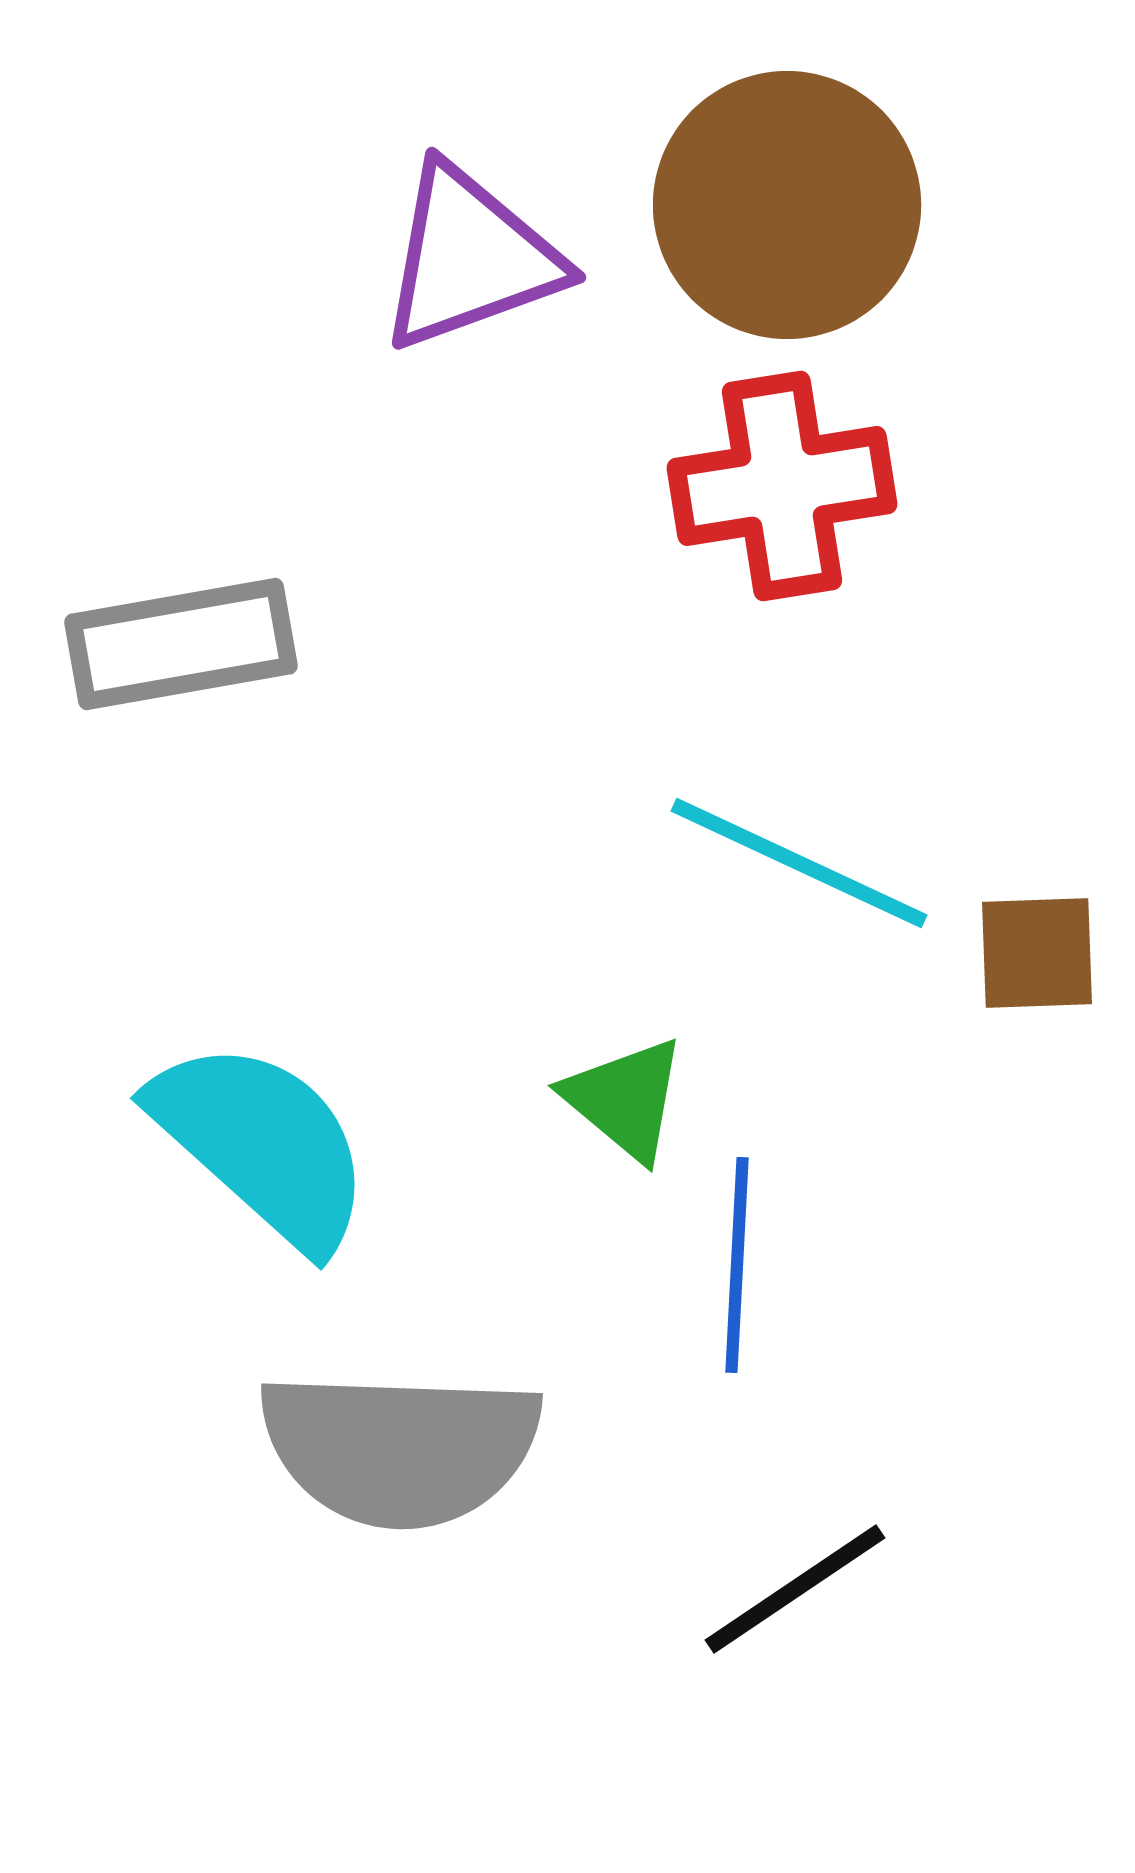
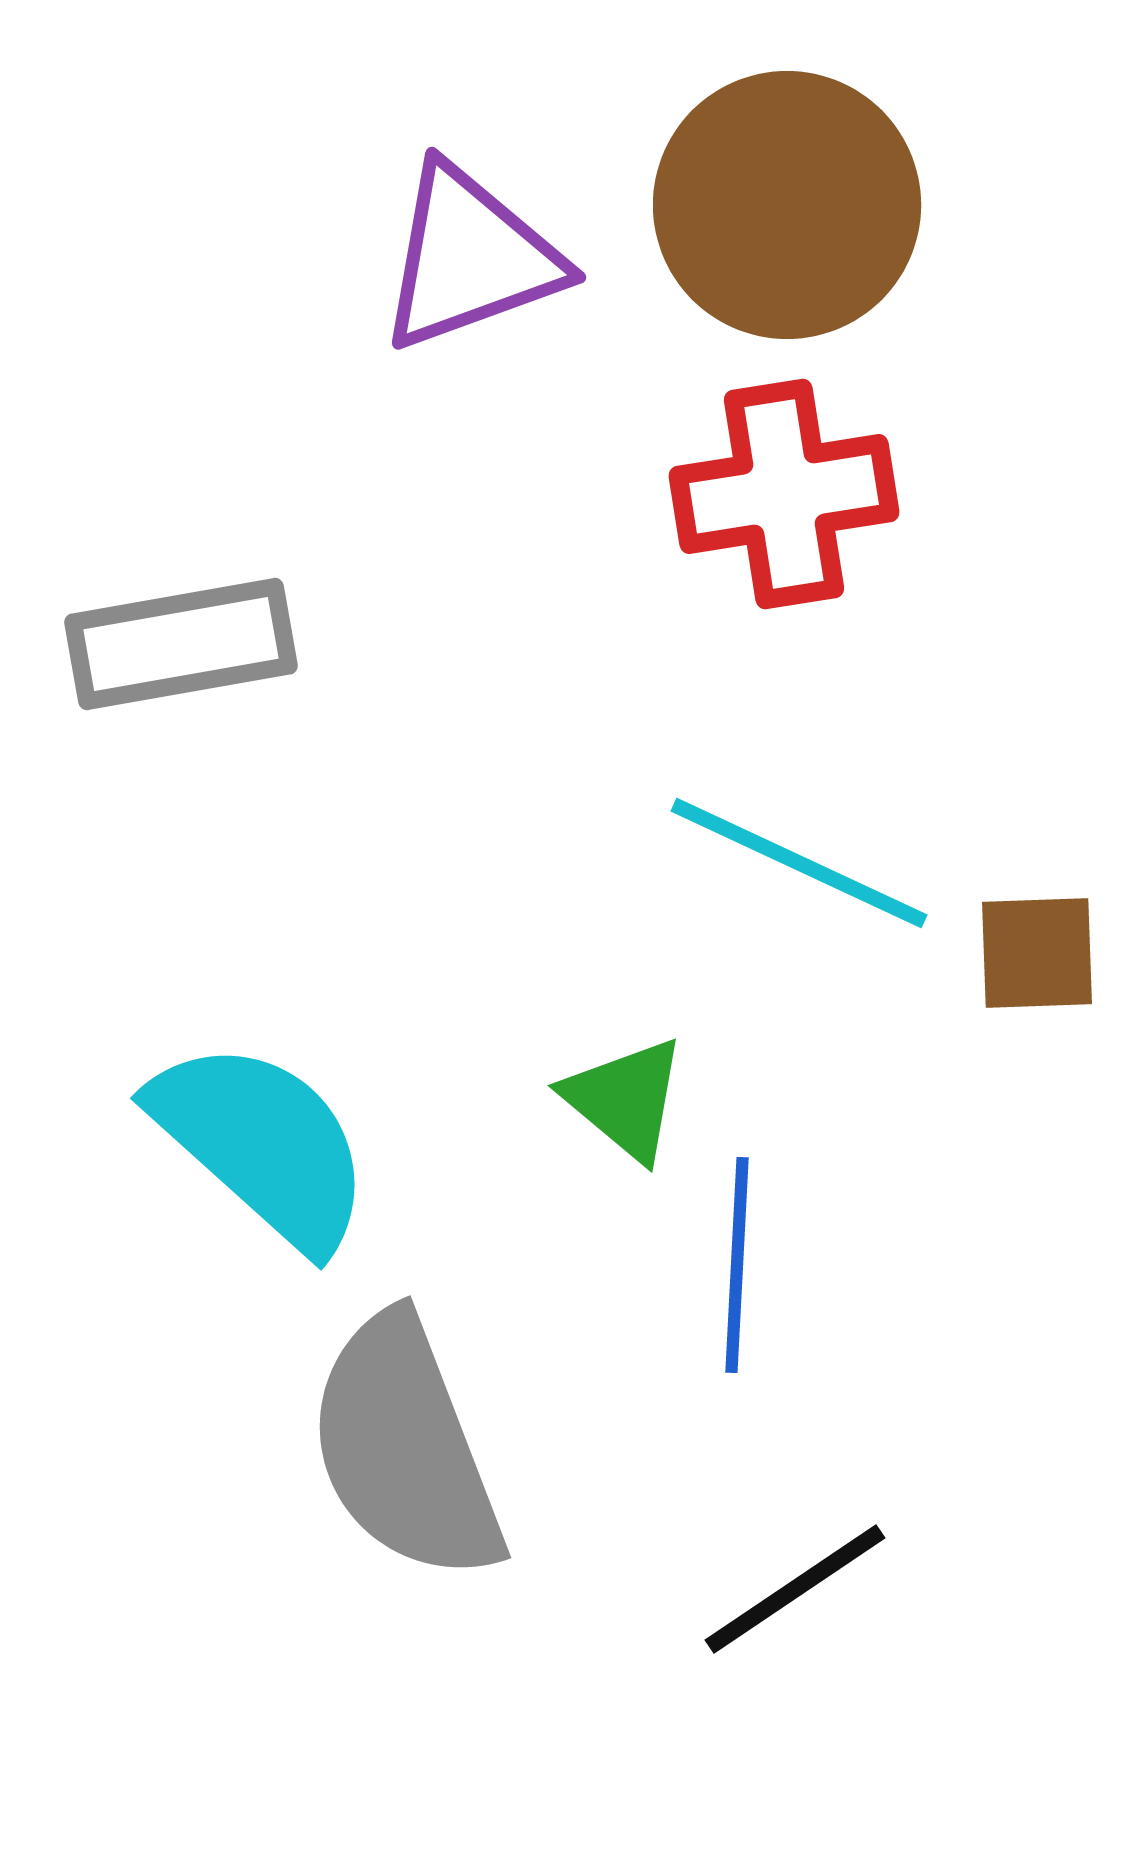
red cross: moved 2 px right, 8 px down
gray semicircle: moved 5 px right; rotated 67 degrees clockwise
